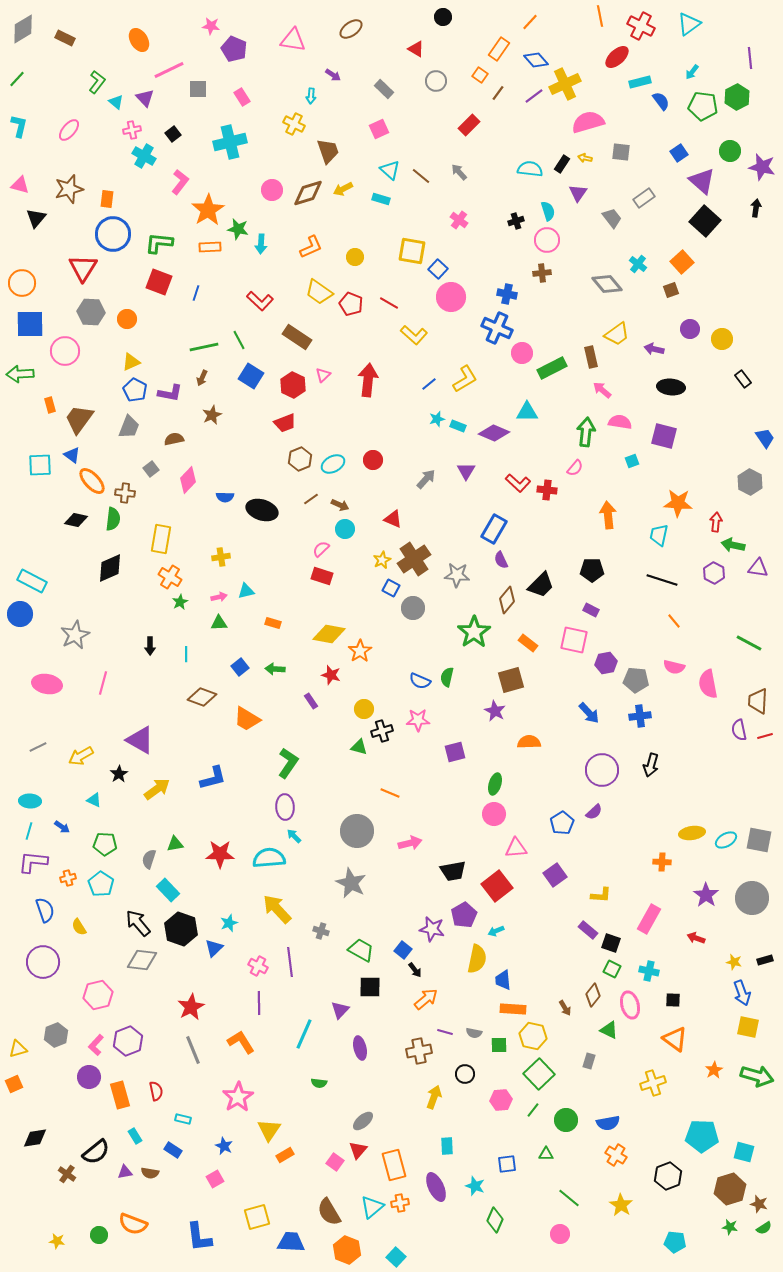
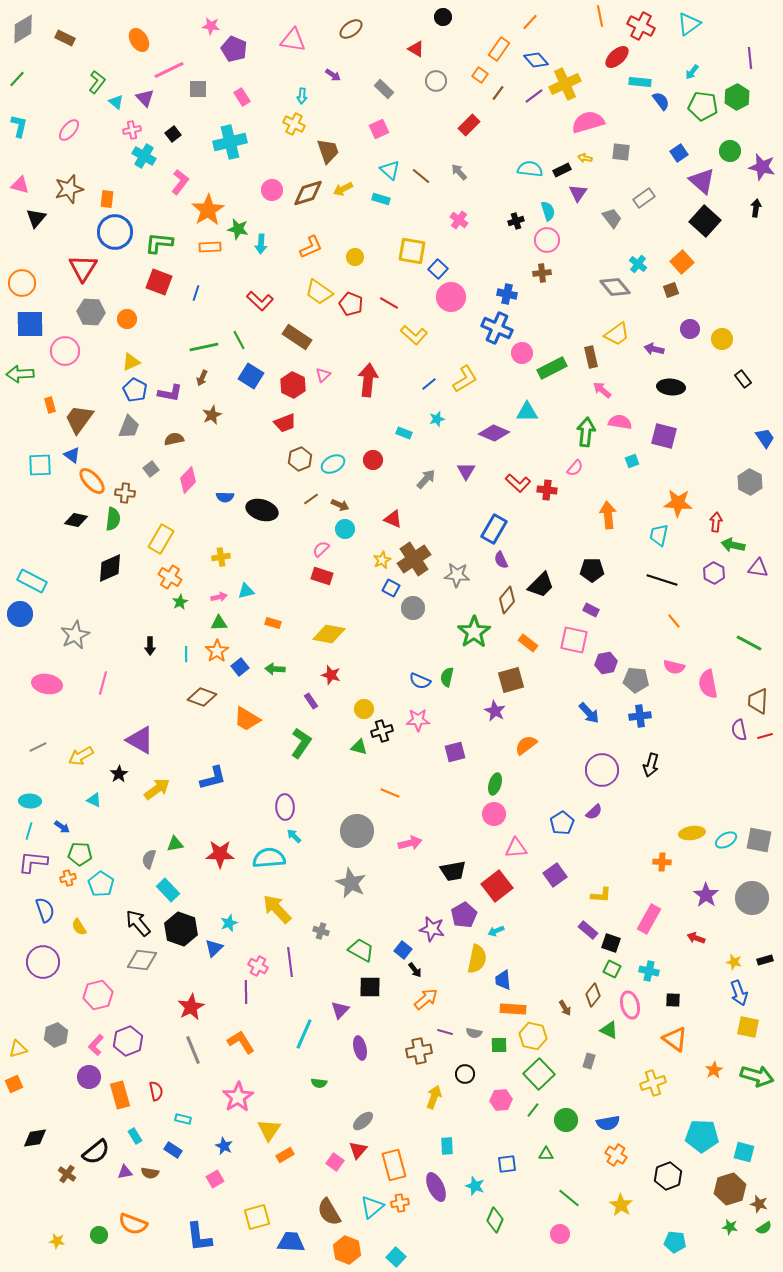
cyan rectangle at (640, 82): rotated 20 degrees clockwise
cyan arrow at (311, 96): moved 9 px left
black rectangle at (562, 164): moved 6 px down; rotated 30 degrees clockwise
blue circle at (113, 234): moved 2 px right, 2 px up
gray diamond at (607, 284): moved 8 px right, 3 px down
cyan rectangle at (458, 426): moved 54 px left, 7 px down
yellow rectangle at (161, 539): rotated 20 degrees clockwise
orange star at (360, 651): moved 143 px left
orange semicircle at (529, 742): moved 3 px left, 3 px down; rotated 35 degrees counterclockwise
green L-shape at (288, 763): moved 13 px right, 20 px up
green pentagon at (105, 844): moved 25 px left, 10 px down
blue arrow at (742, 993): moved 3 px left
purple line at (259, 1003): moved 13 px left, 11 px up
